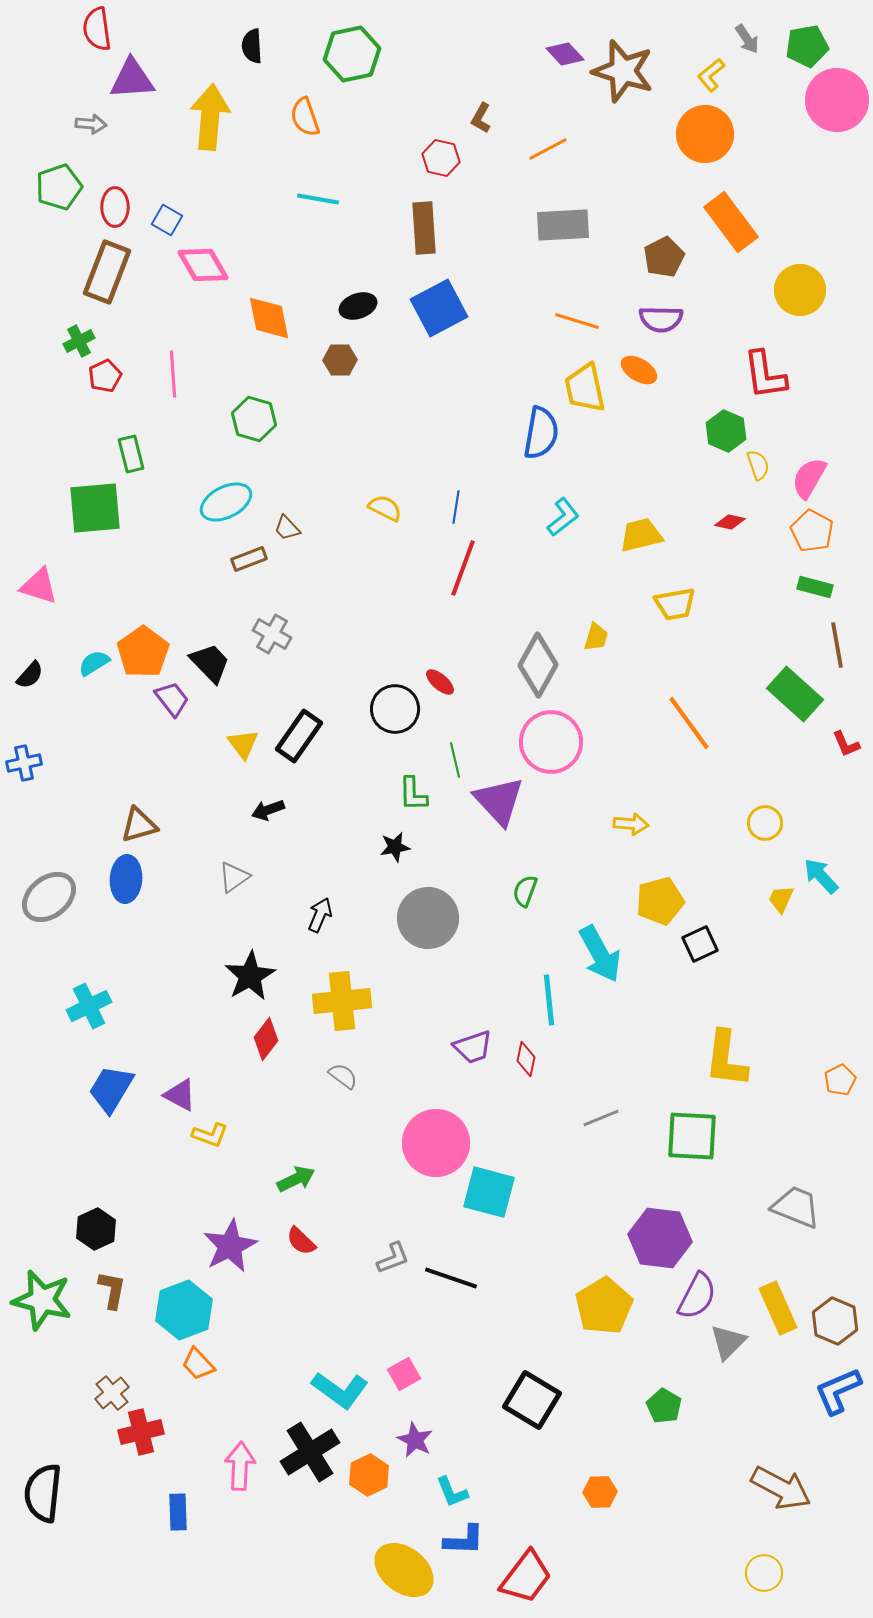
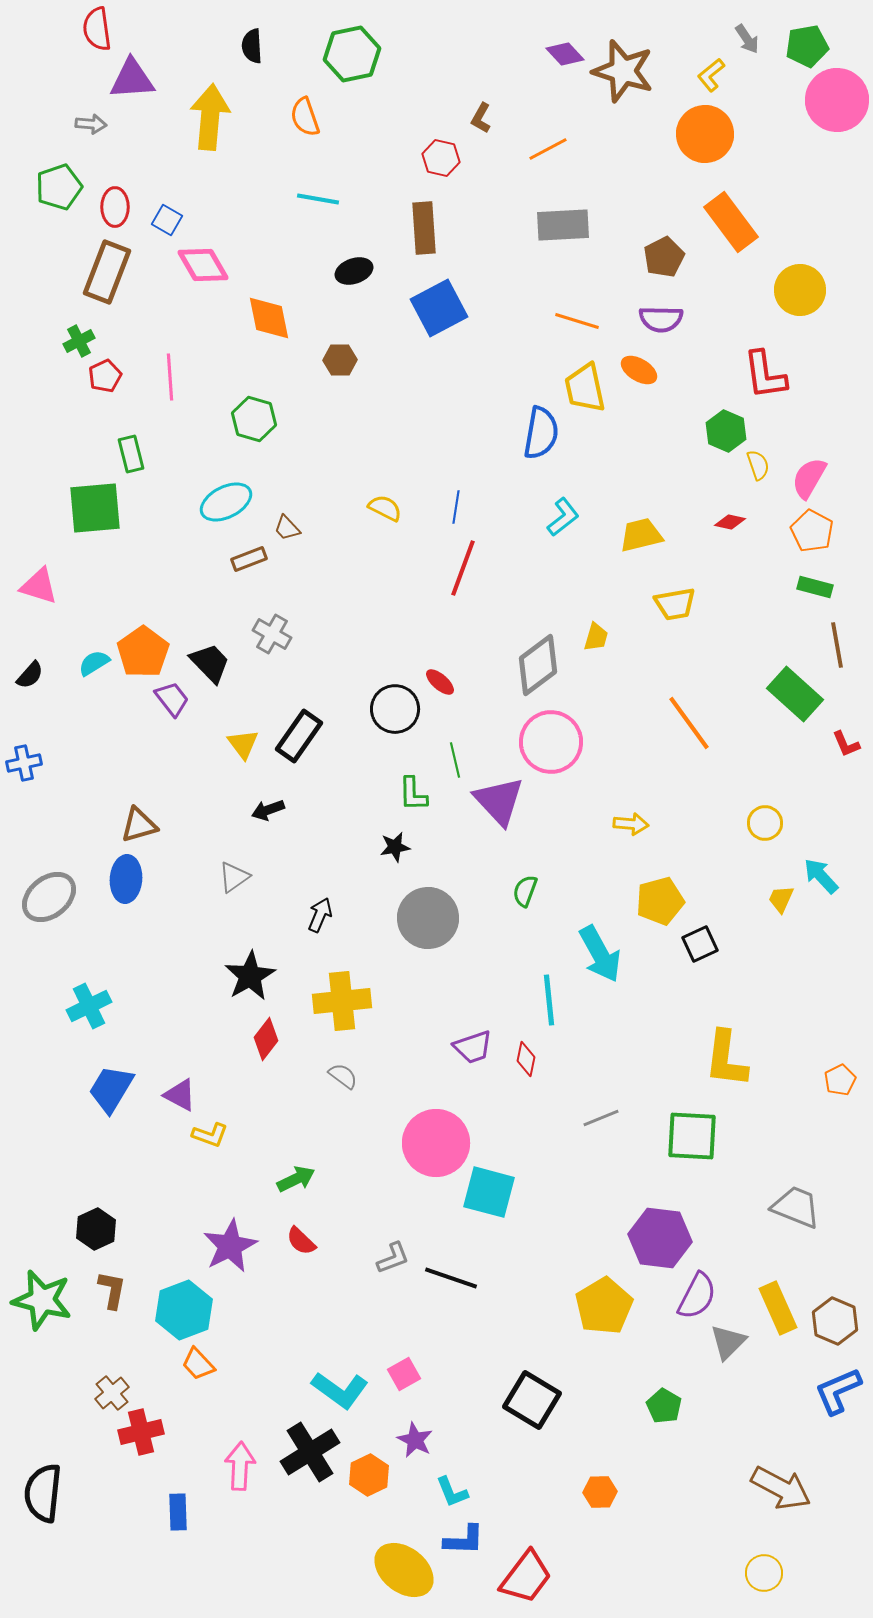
black ellipse at (358, 306): moved 4 px left, 35 px up
pink line at (173, 374): moved 3 px left, 3 px down
gray diamond at (538, 665): rotated 24 degrees clockwise
